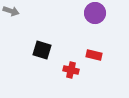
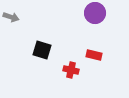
gray arrow: moved 6 px down
